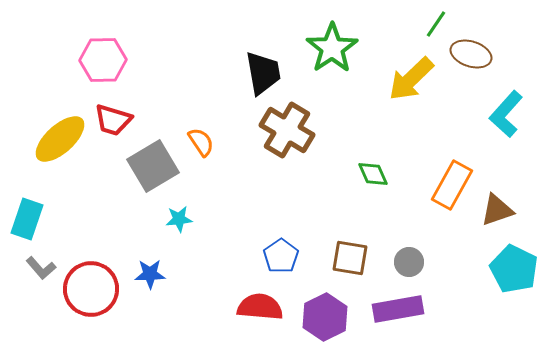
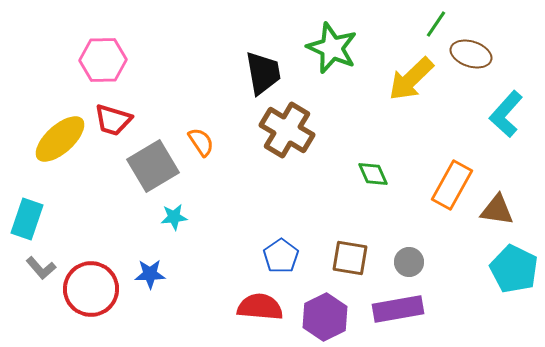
green star: rotated 15 degrees counterclockwise
brown triangle: rotated 27 degrees clockwise
cyan star: moved 5 px left, 2 px up
